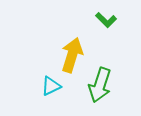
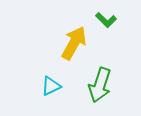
yellow arrow: moved 2 px right, 12 px up; rotated 12 degrees clockwise
